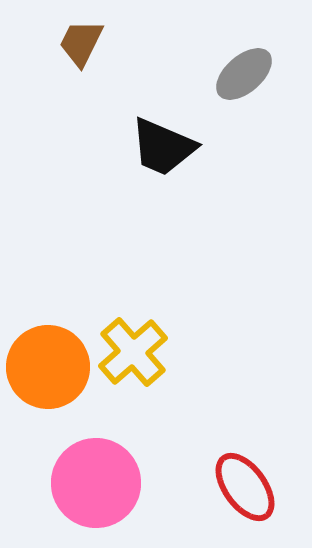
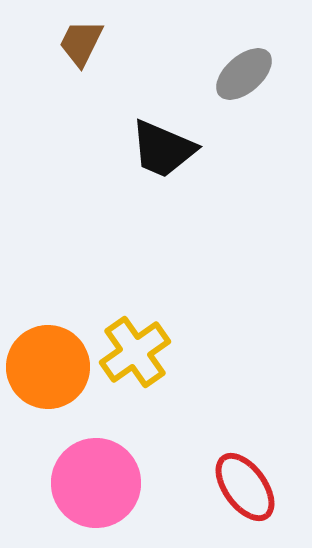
black trapezoid: moved 2 px down
yellow cross: moved 2 px right; rotated 6 degrees clockwise
